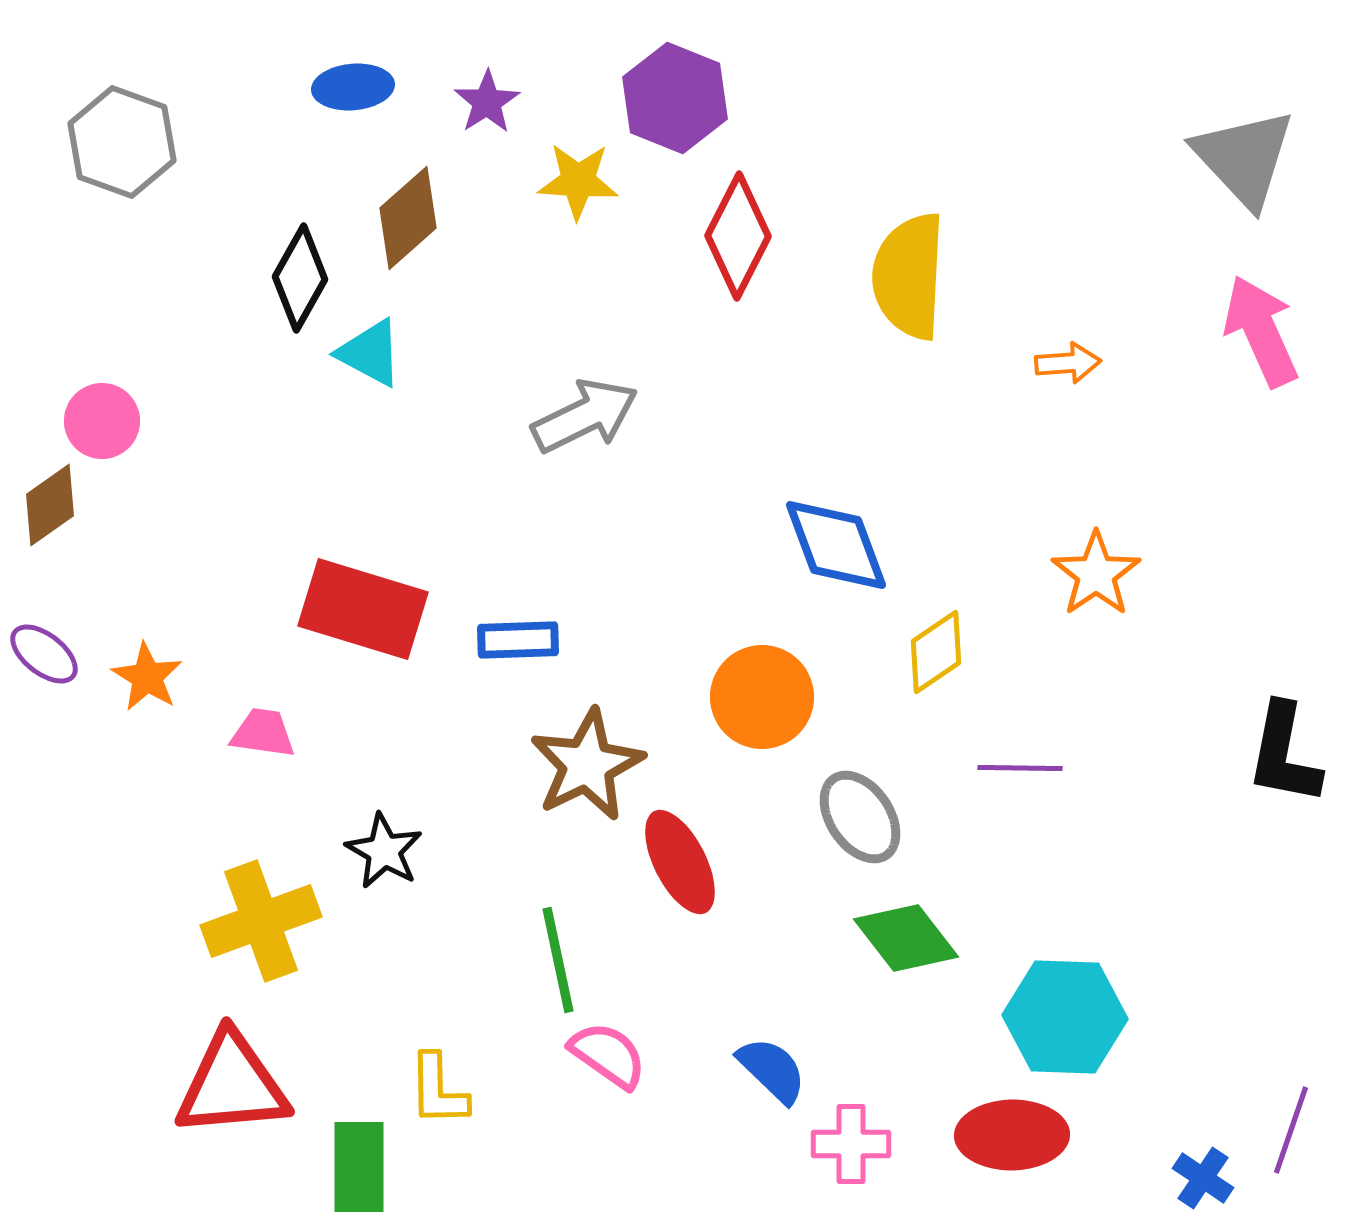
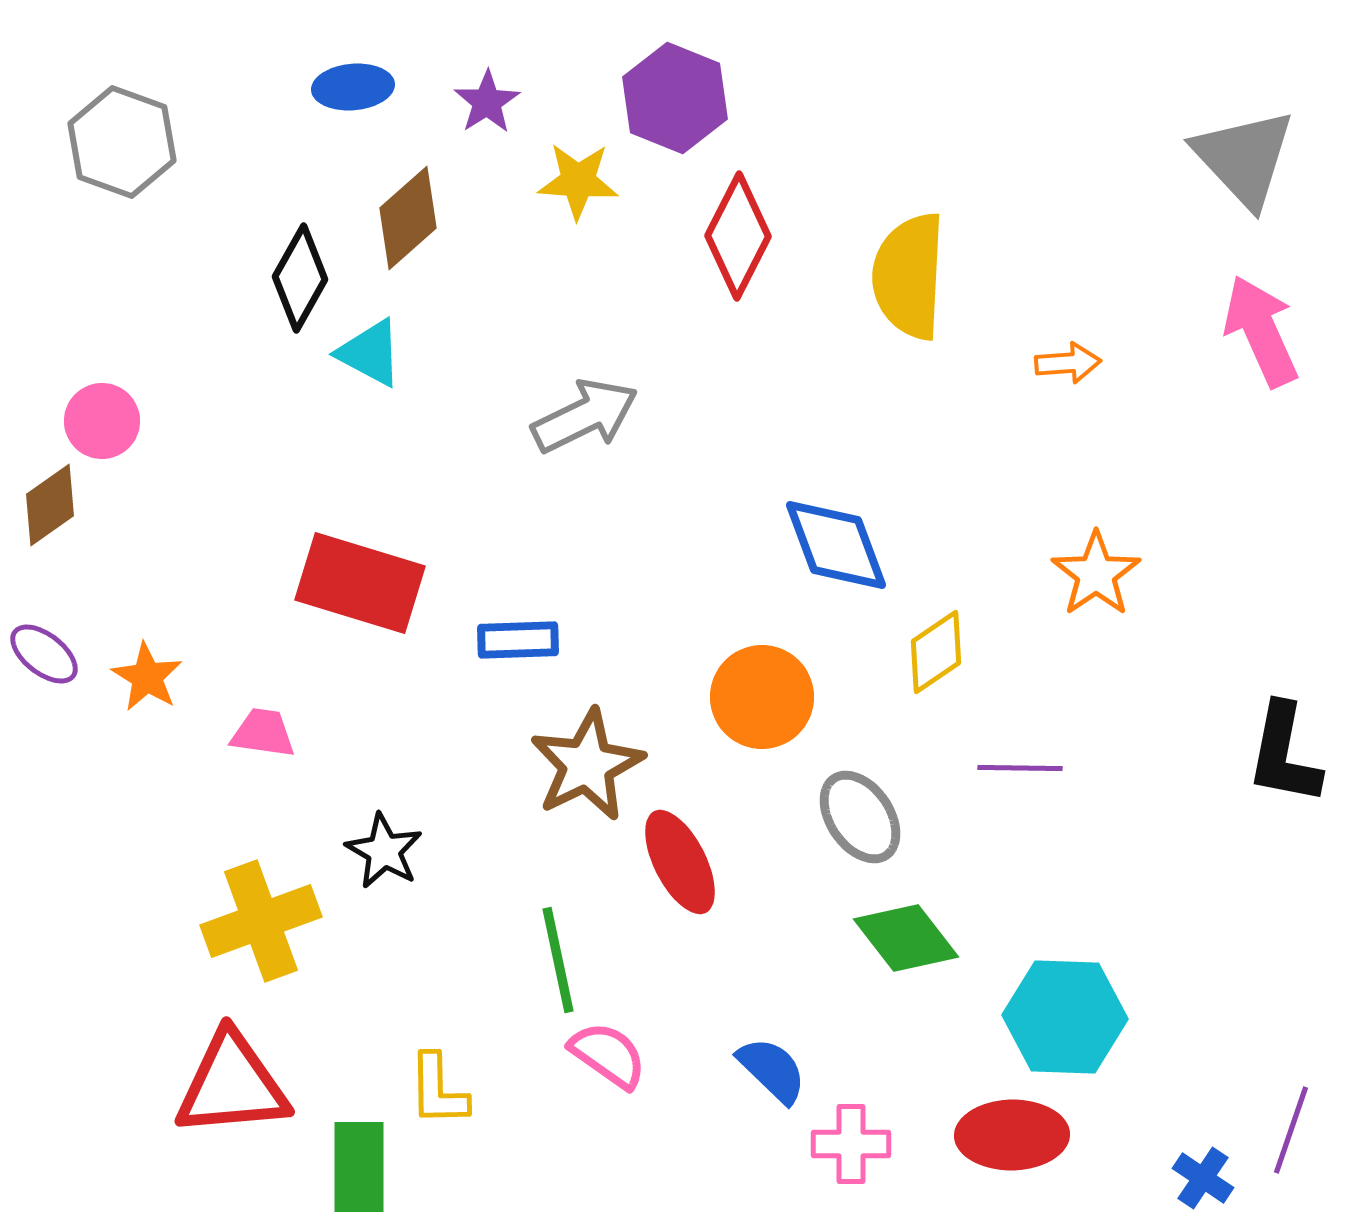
red rectangle at (363, 609): moved 3 px left, 26 px up
